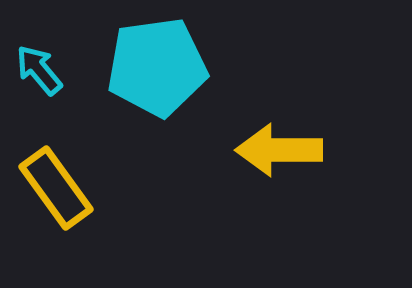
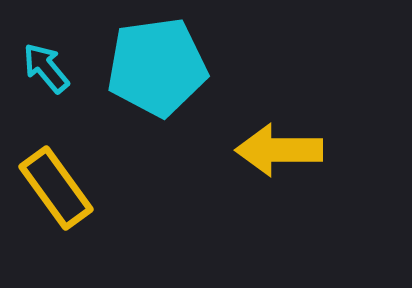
cyan arrow: moved 7 px right, 2 px up
